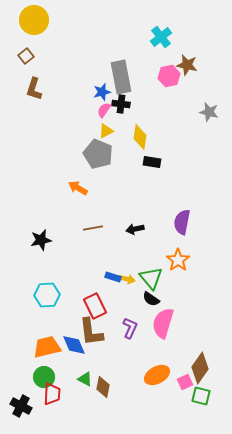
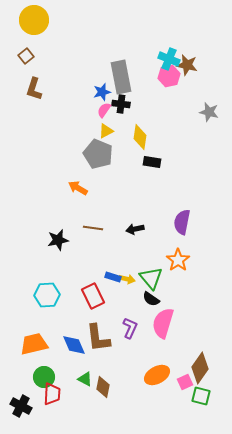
cyan cross at (161, 37): moved 8 px right, 22 px down; rotated 30 degrees counterclockwise
brown line at (93, 228): rotated 18 degrees clockwise
black star at (41, 240): moved 17 px right
red rectangle at (95, 306): moved 2 px left, 10 px up
brown L-shape at (91, 332): moved 7 px right, 6 px down
orange trapezoid at (47, 347): moved 13 px left, 3 px up
